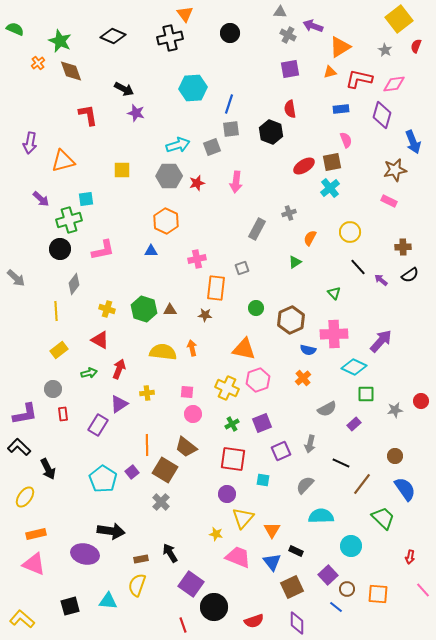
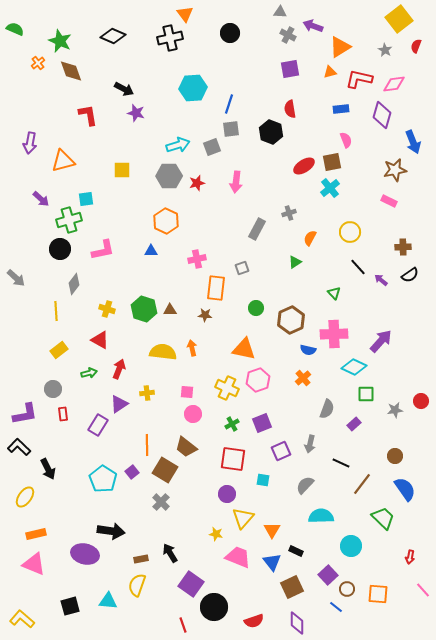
gray semicircle at (327, 409): rotated 42 degrees counterclockwise
